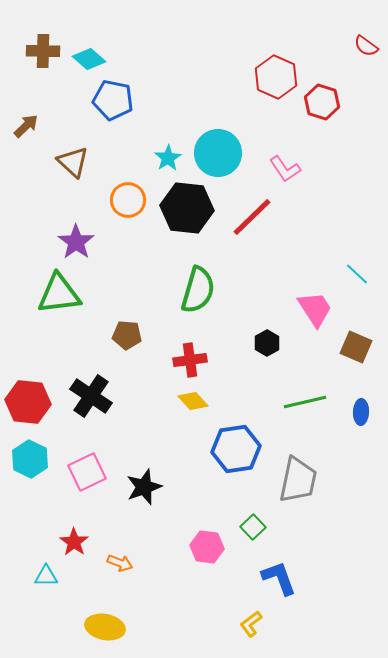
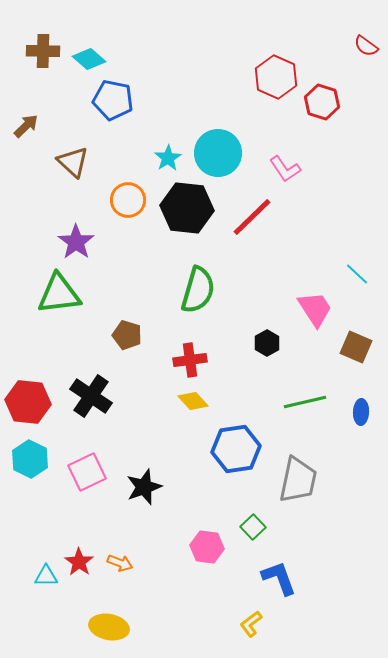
brown pentagon at (127, 335): rotated 12 degrees clockwise
red star at (74, 542): moved 5 px right, 20 px down
yellow ellipse at (105, 627): moved 4 px right
